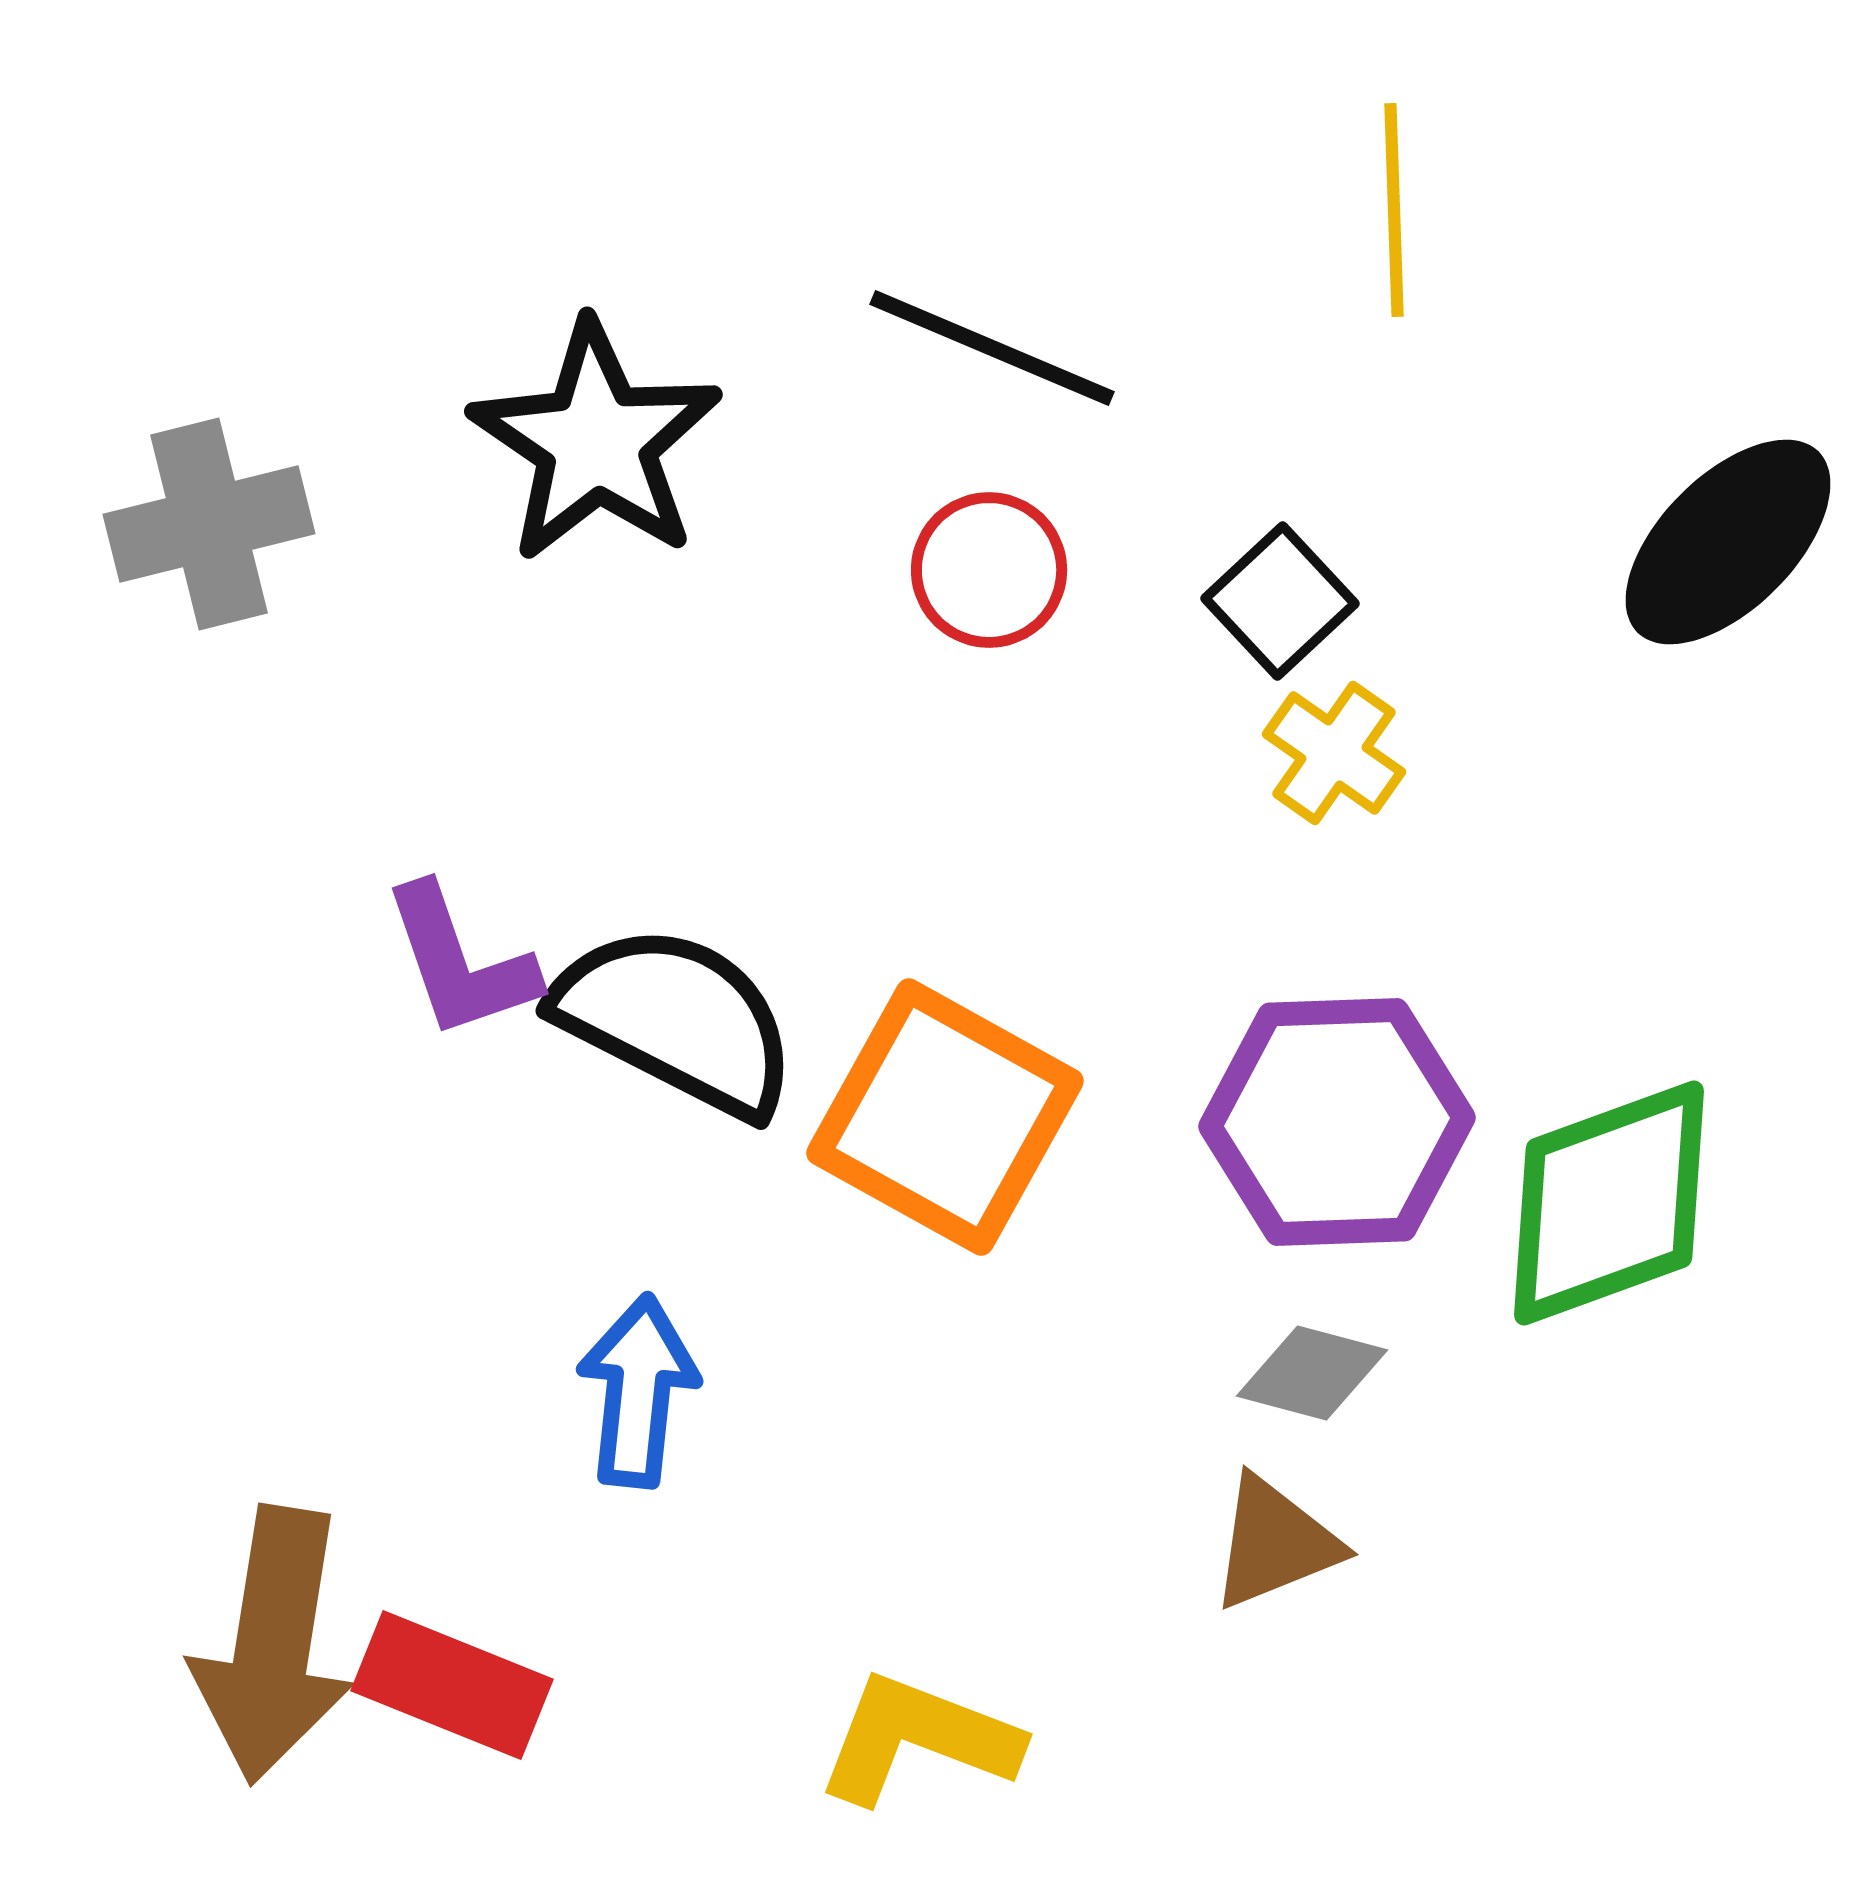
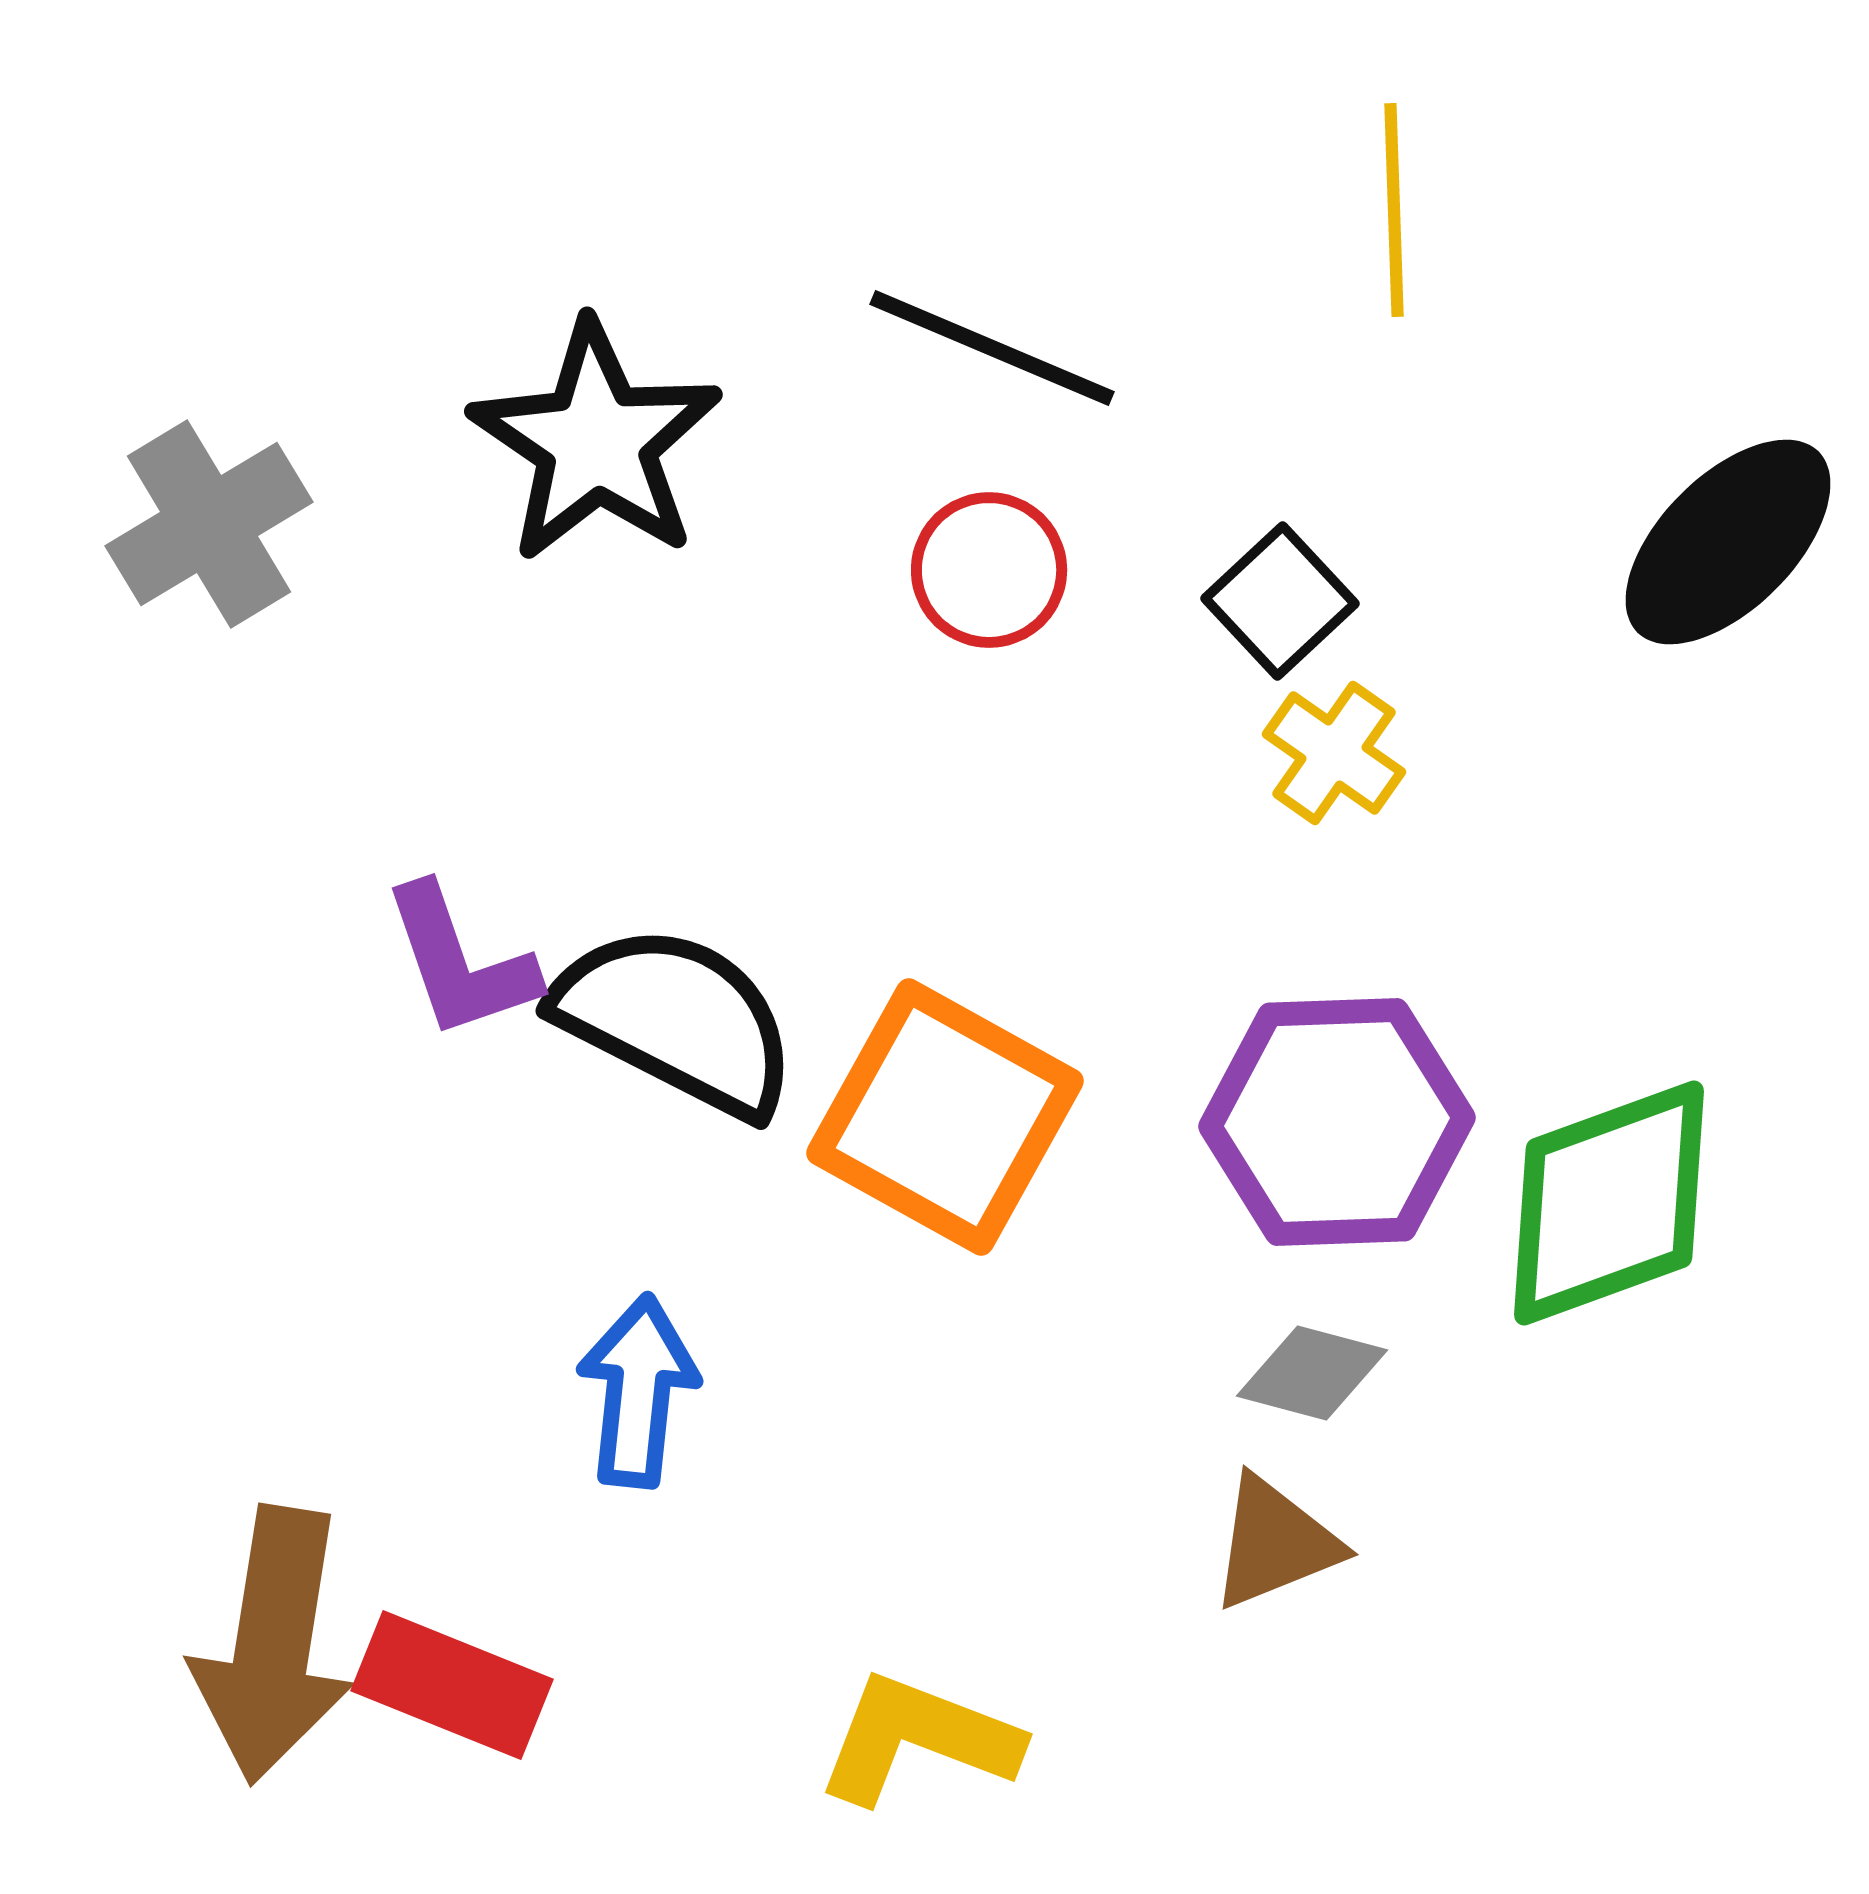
gray cross: rotated 17 degrees counterclockwise
